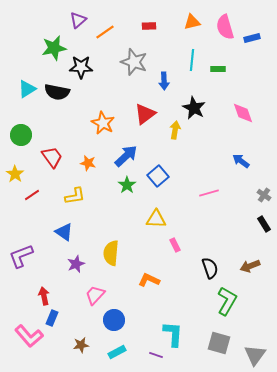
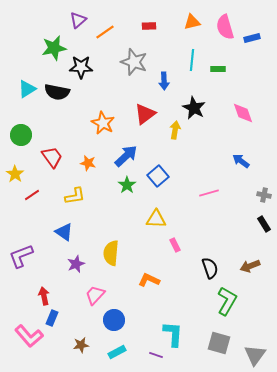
gray cross at (264, 195): rotated 24 degrees counterclockwise
